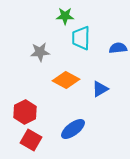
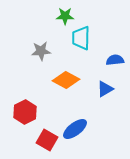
blue semicircle: moved 3 px left, 12 px down
gray star: moved 1 px right, 1 px up
blue triangle: moved 5 px right
blue ellipse: moved 2 px right
red square: moved 16 px right
